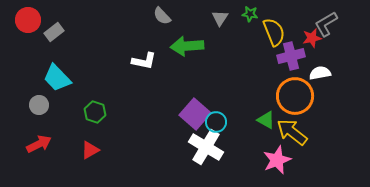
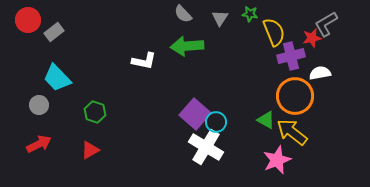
gray semicircle: moved 21 px right, 2 px up
